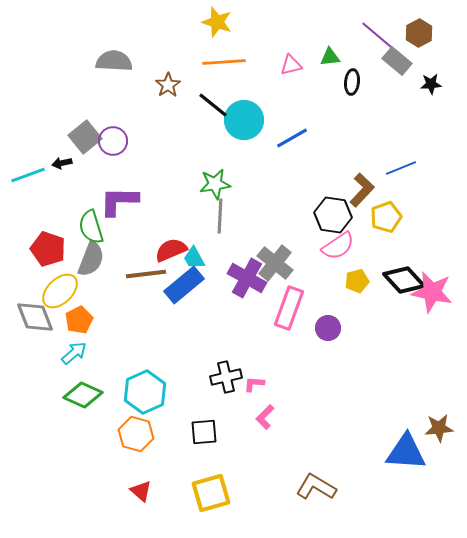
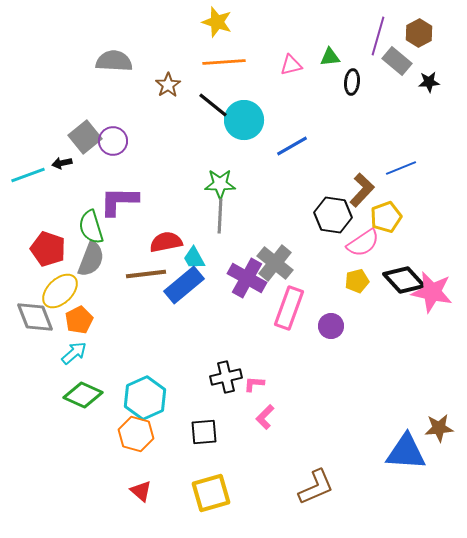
purple line at (378, 36): rotated 66 degrees clockwise
black star at (431, 84): moved 2 px left, 2 px up
blue line at (292, 138): moved 8 px down
green star at (215, 184): moved 5 px right; rotated 8 degrees clockwise
pink semicircle at (338, 246): moved 25 px right, 3 px up
red semicircle at (171, 250): moved 5 px left, 8 px up; rotated 12 degrees clockwise
purple circle at (328, 328): moved 3 px right, 2 px up
cyan hexagon at (145, 392): moved 6 px down
brown L-shape at (316, 487): rotated 126 degrees clockwise
